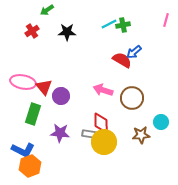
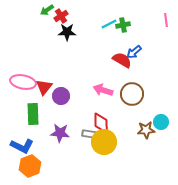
pink line: rotated 24 degrees counterclockwise
red cross: moved 29 px right, 15 px up
red triangle: rotated 18 degrees clockwise
brown circle: moved 4 px up
green rectangle: rotated 20 degrees counterclockwise
brown star: moved 5 px right, 5 px up
blue L-shape: moved 1 px left, 4 px up
